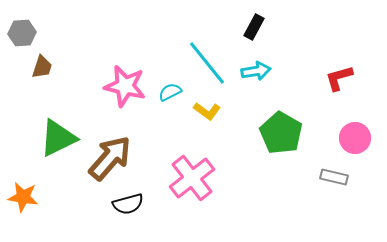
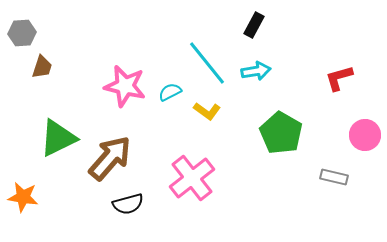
black rectangle: moved 2 px up
pink circle: moved 10 px right, 3 px up
